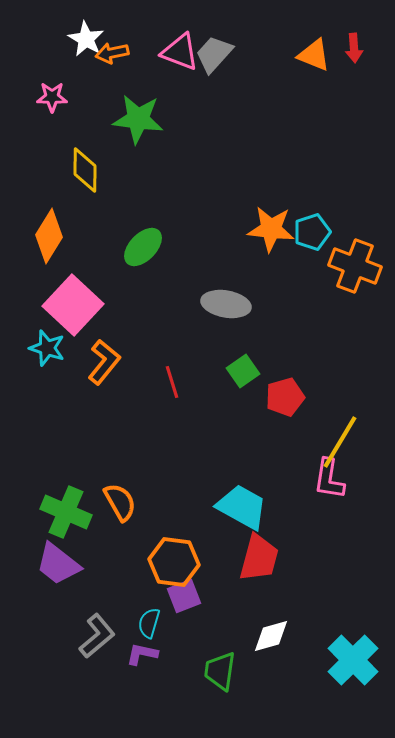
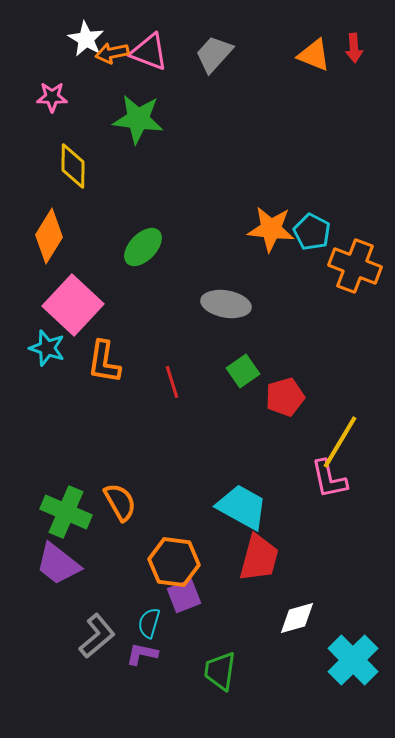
pink triangle: moved 31 px left
yellow diamond: moved 12 px left, 4 px up
cyan pentagon: rotated 27 degrees counterclockwise
orange L-shape: rotated 150 degrees clockwise
pink L-shape: rotated 21 degrees counterclockwise
white diamond: moved 26 px right, 18 px up
